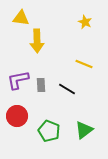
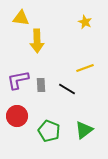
yellow line: moved 1 px right, 4 px down; rotated 42 degrees counterclockwise
